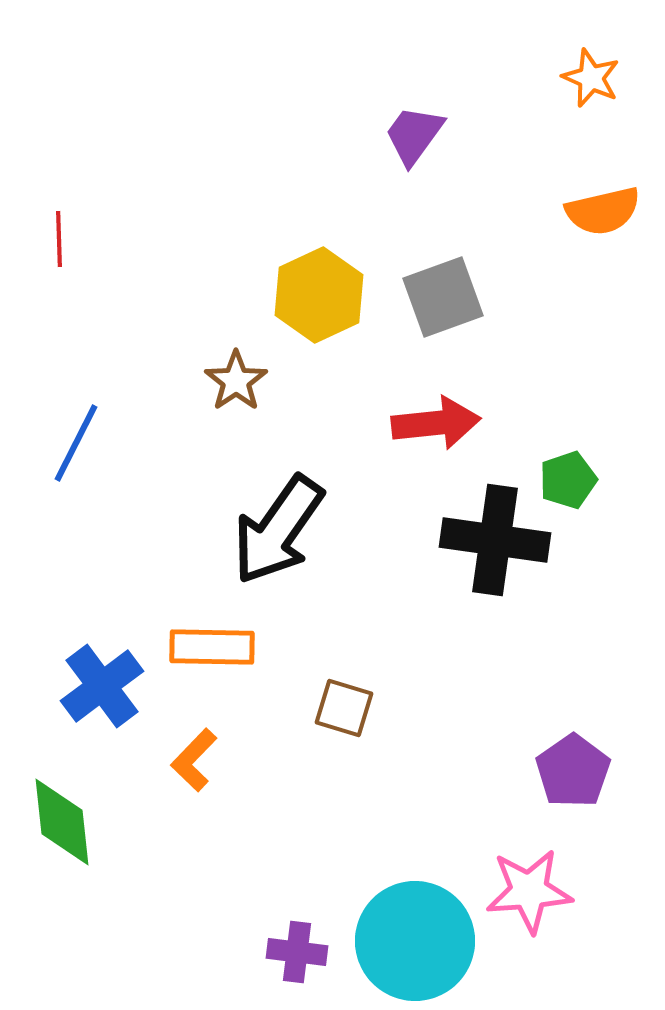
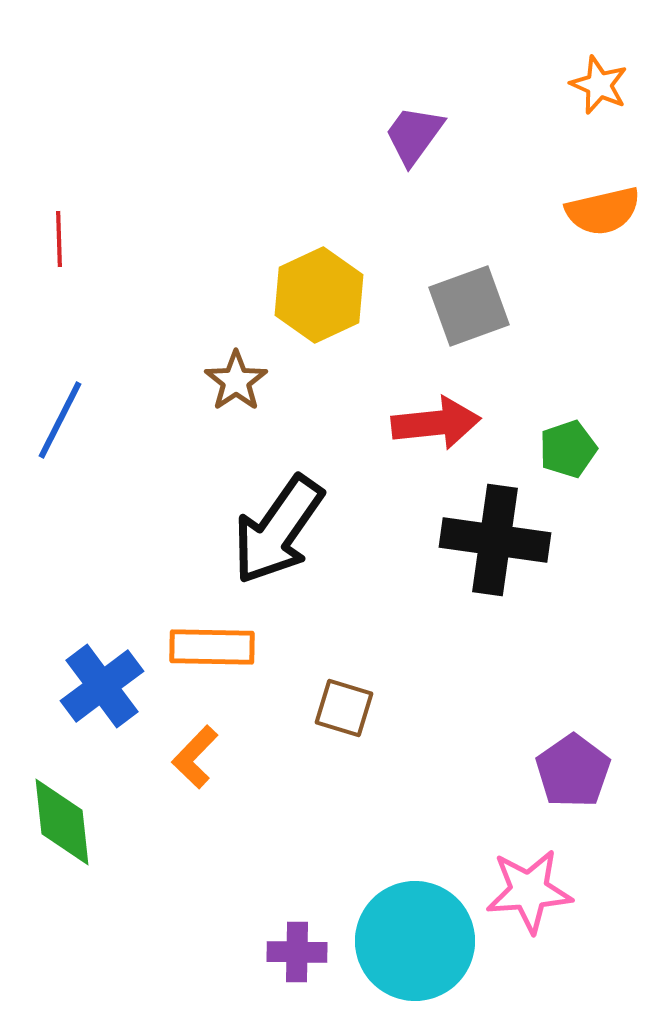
orange star: moved 8 px right, 7 px down
gray square: moved 26 px right, 9 px down
blue line: moved 16 px left, 23 px up
green pentagon: moved 31 px up
orange L-shape: moved 1 px right, 3 px up
purple cross: rotated 6 degrees counterclockwise
